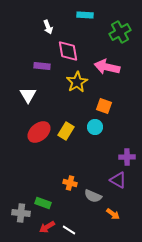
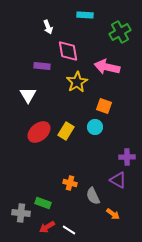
gray semicircle: rotated 42 degrees clockwise
